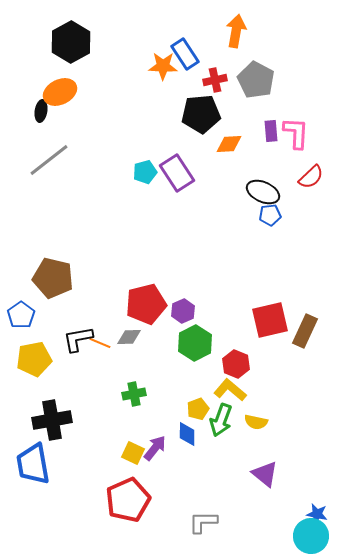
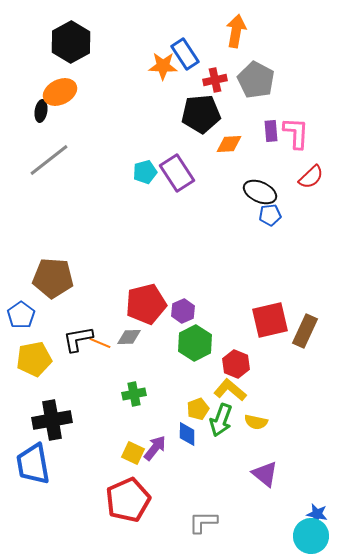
black ellipse at (263, 192): moved 3 px left
brown pentagon at (53, 278): rotated 9 degrees counterclockwise
